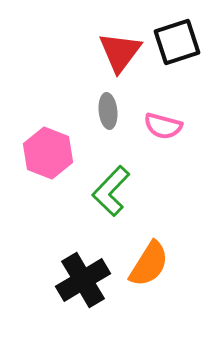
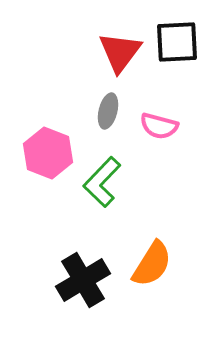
black square: rotated 15 degrees clockwise
gray ellipse: rotated 20 degrees clockwise
pink semicircle: moved 4 px left
green L-shape: moved 9 px left, 9 px up
orange semicircle: moved 3 px right
